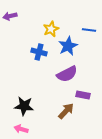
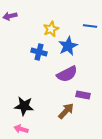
blue line: moved 1 px right, 4 px up
